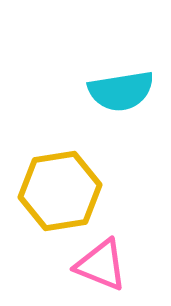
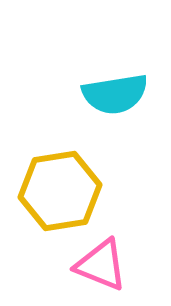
cyan semicircle: moved 6 px left, 3 px down
